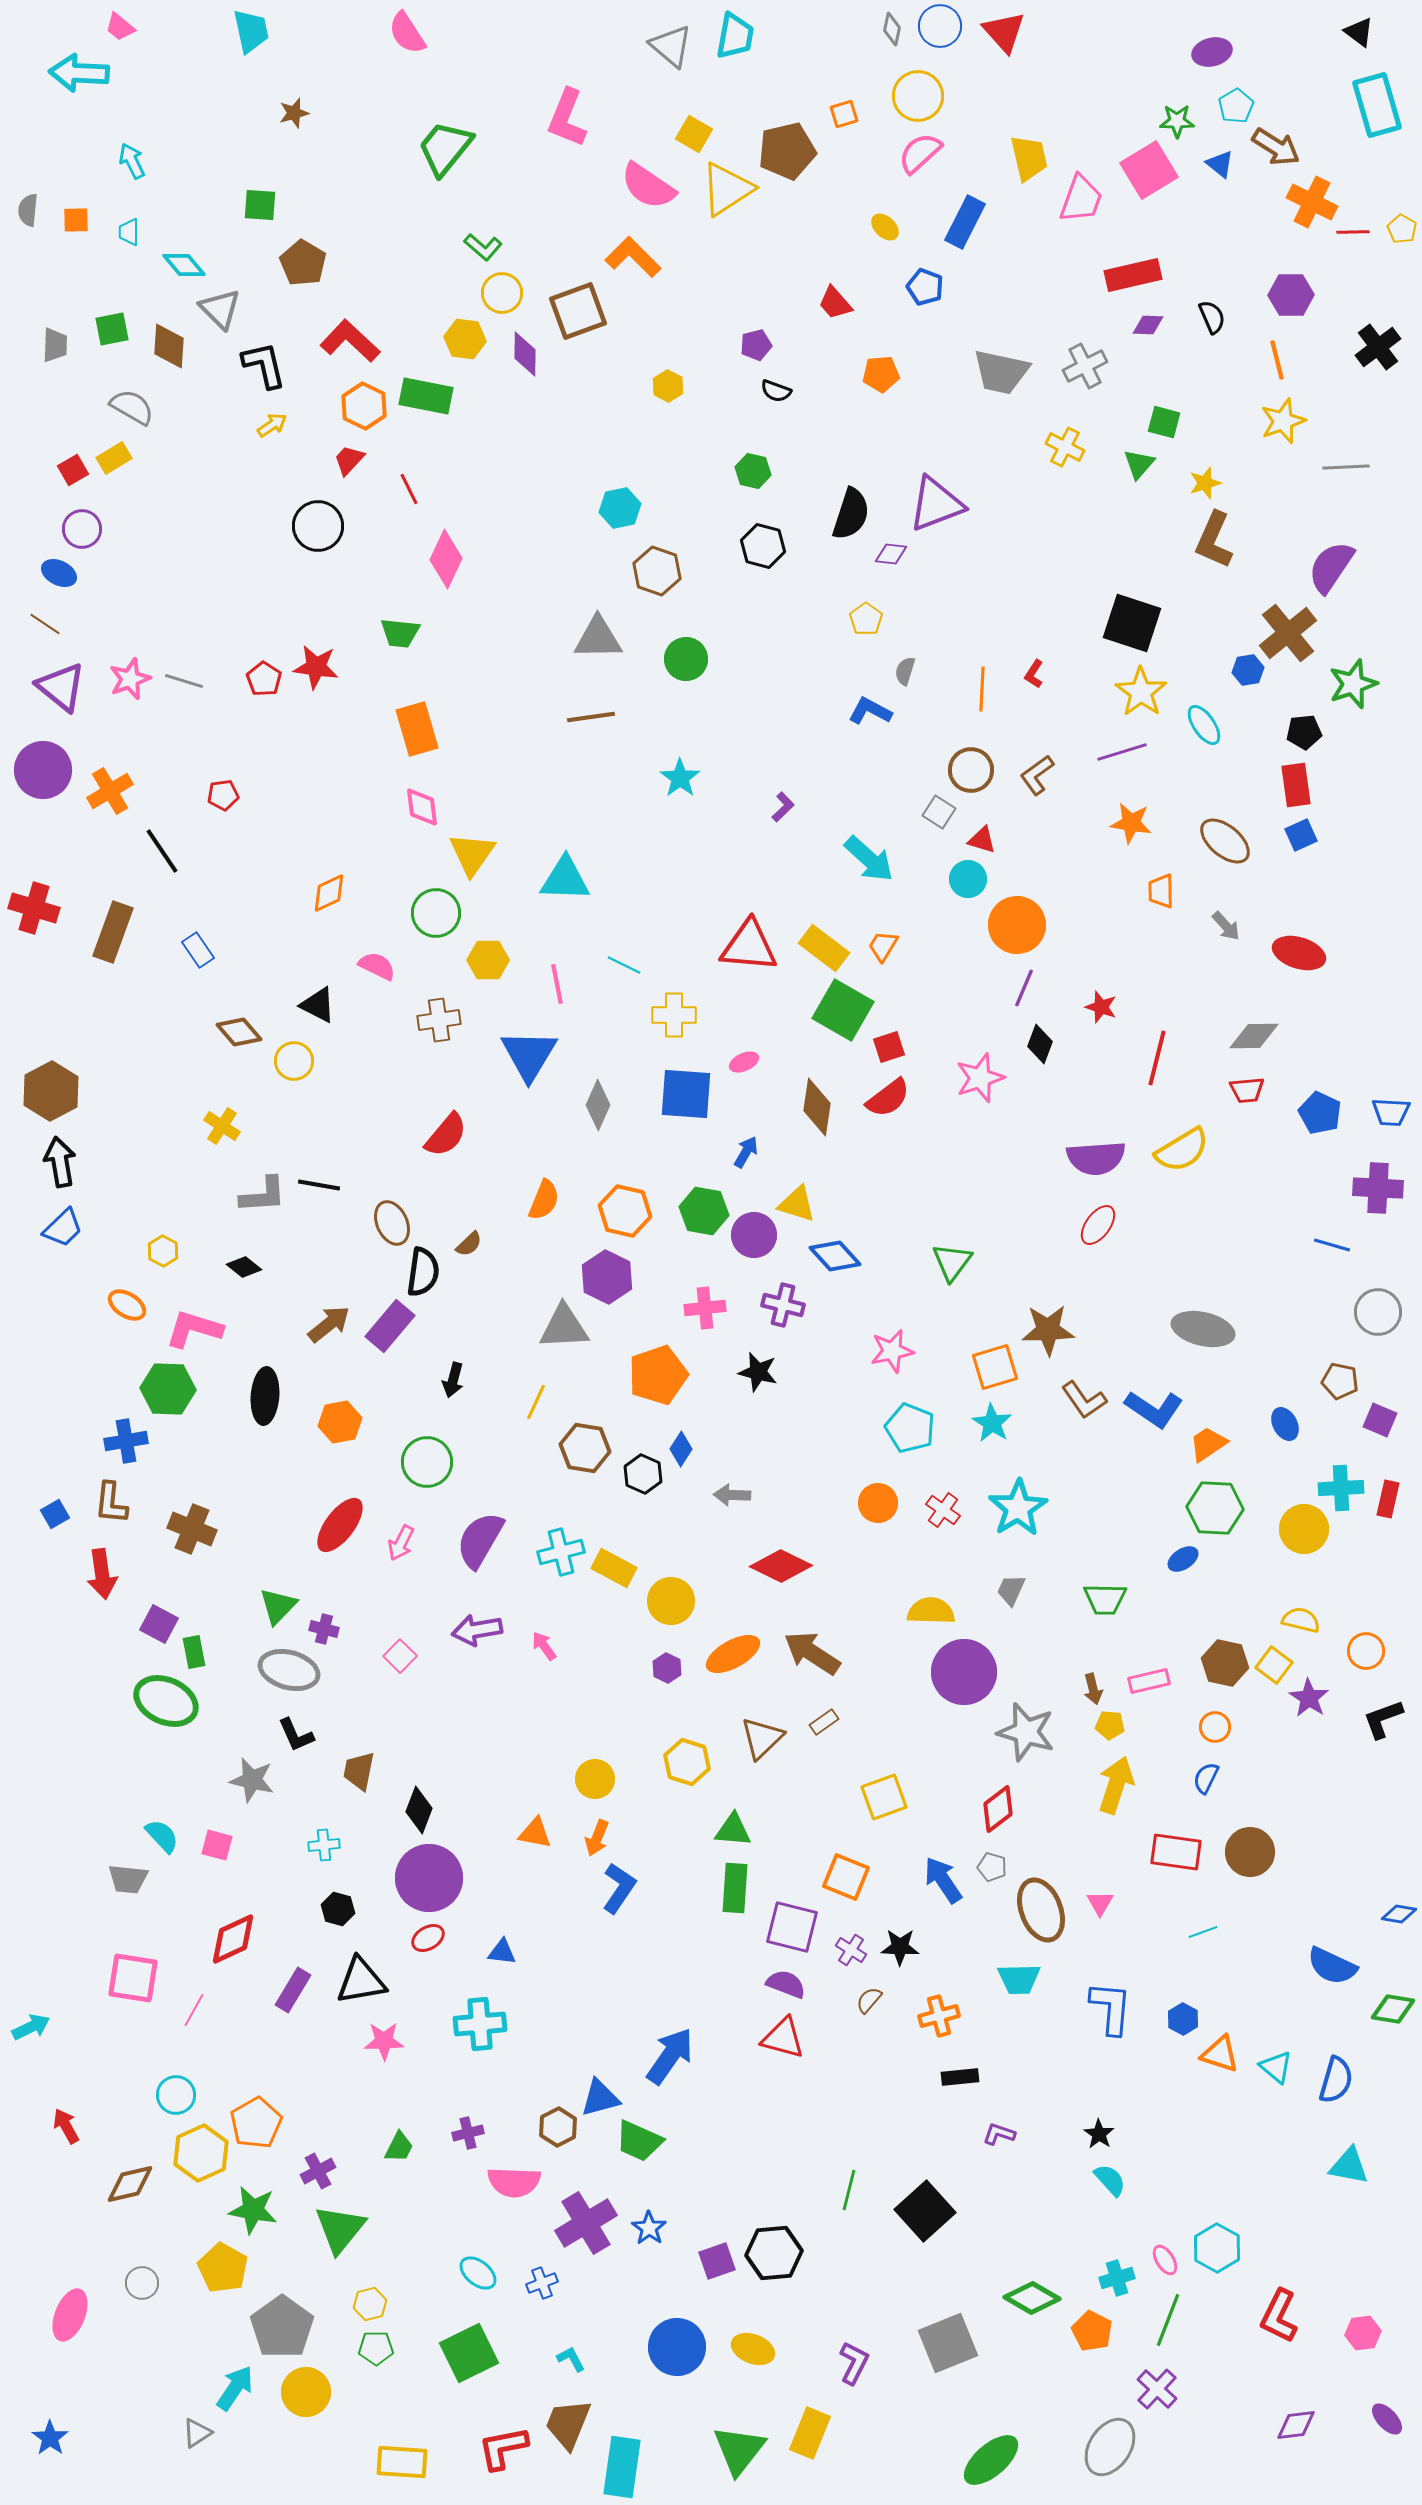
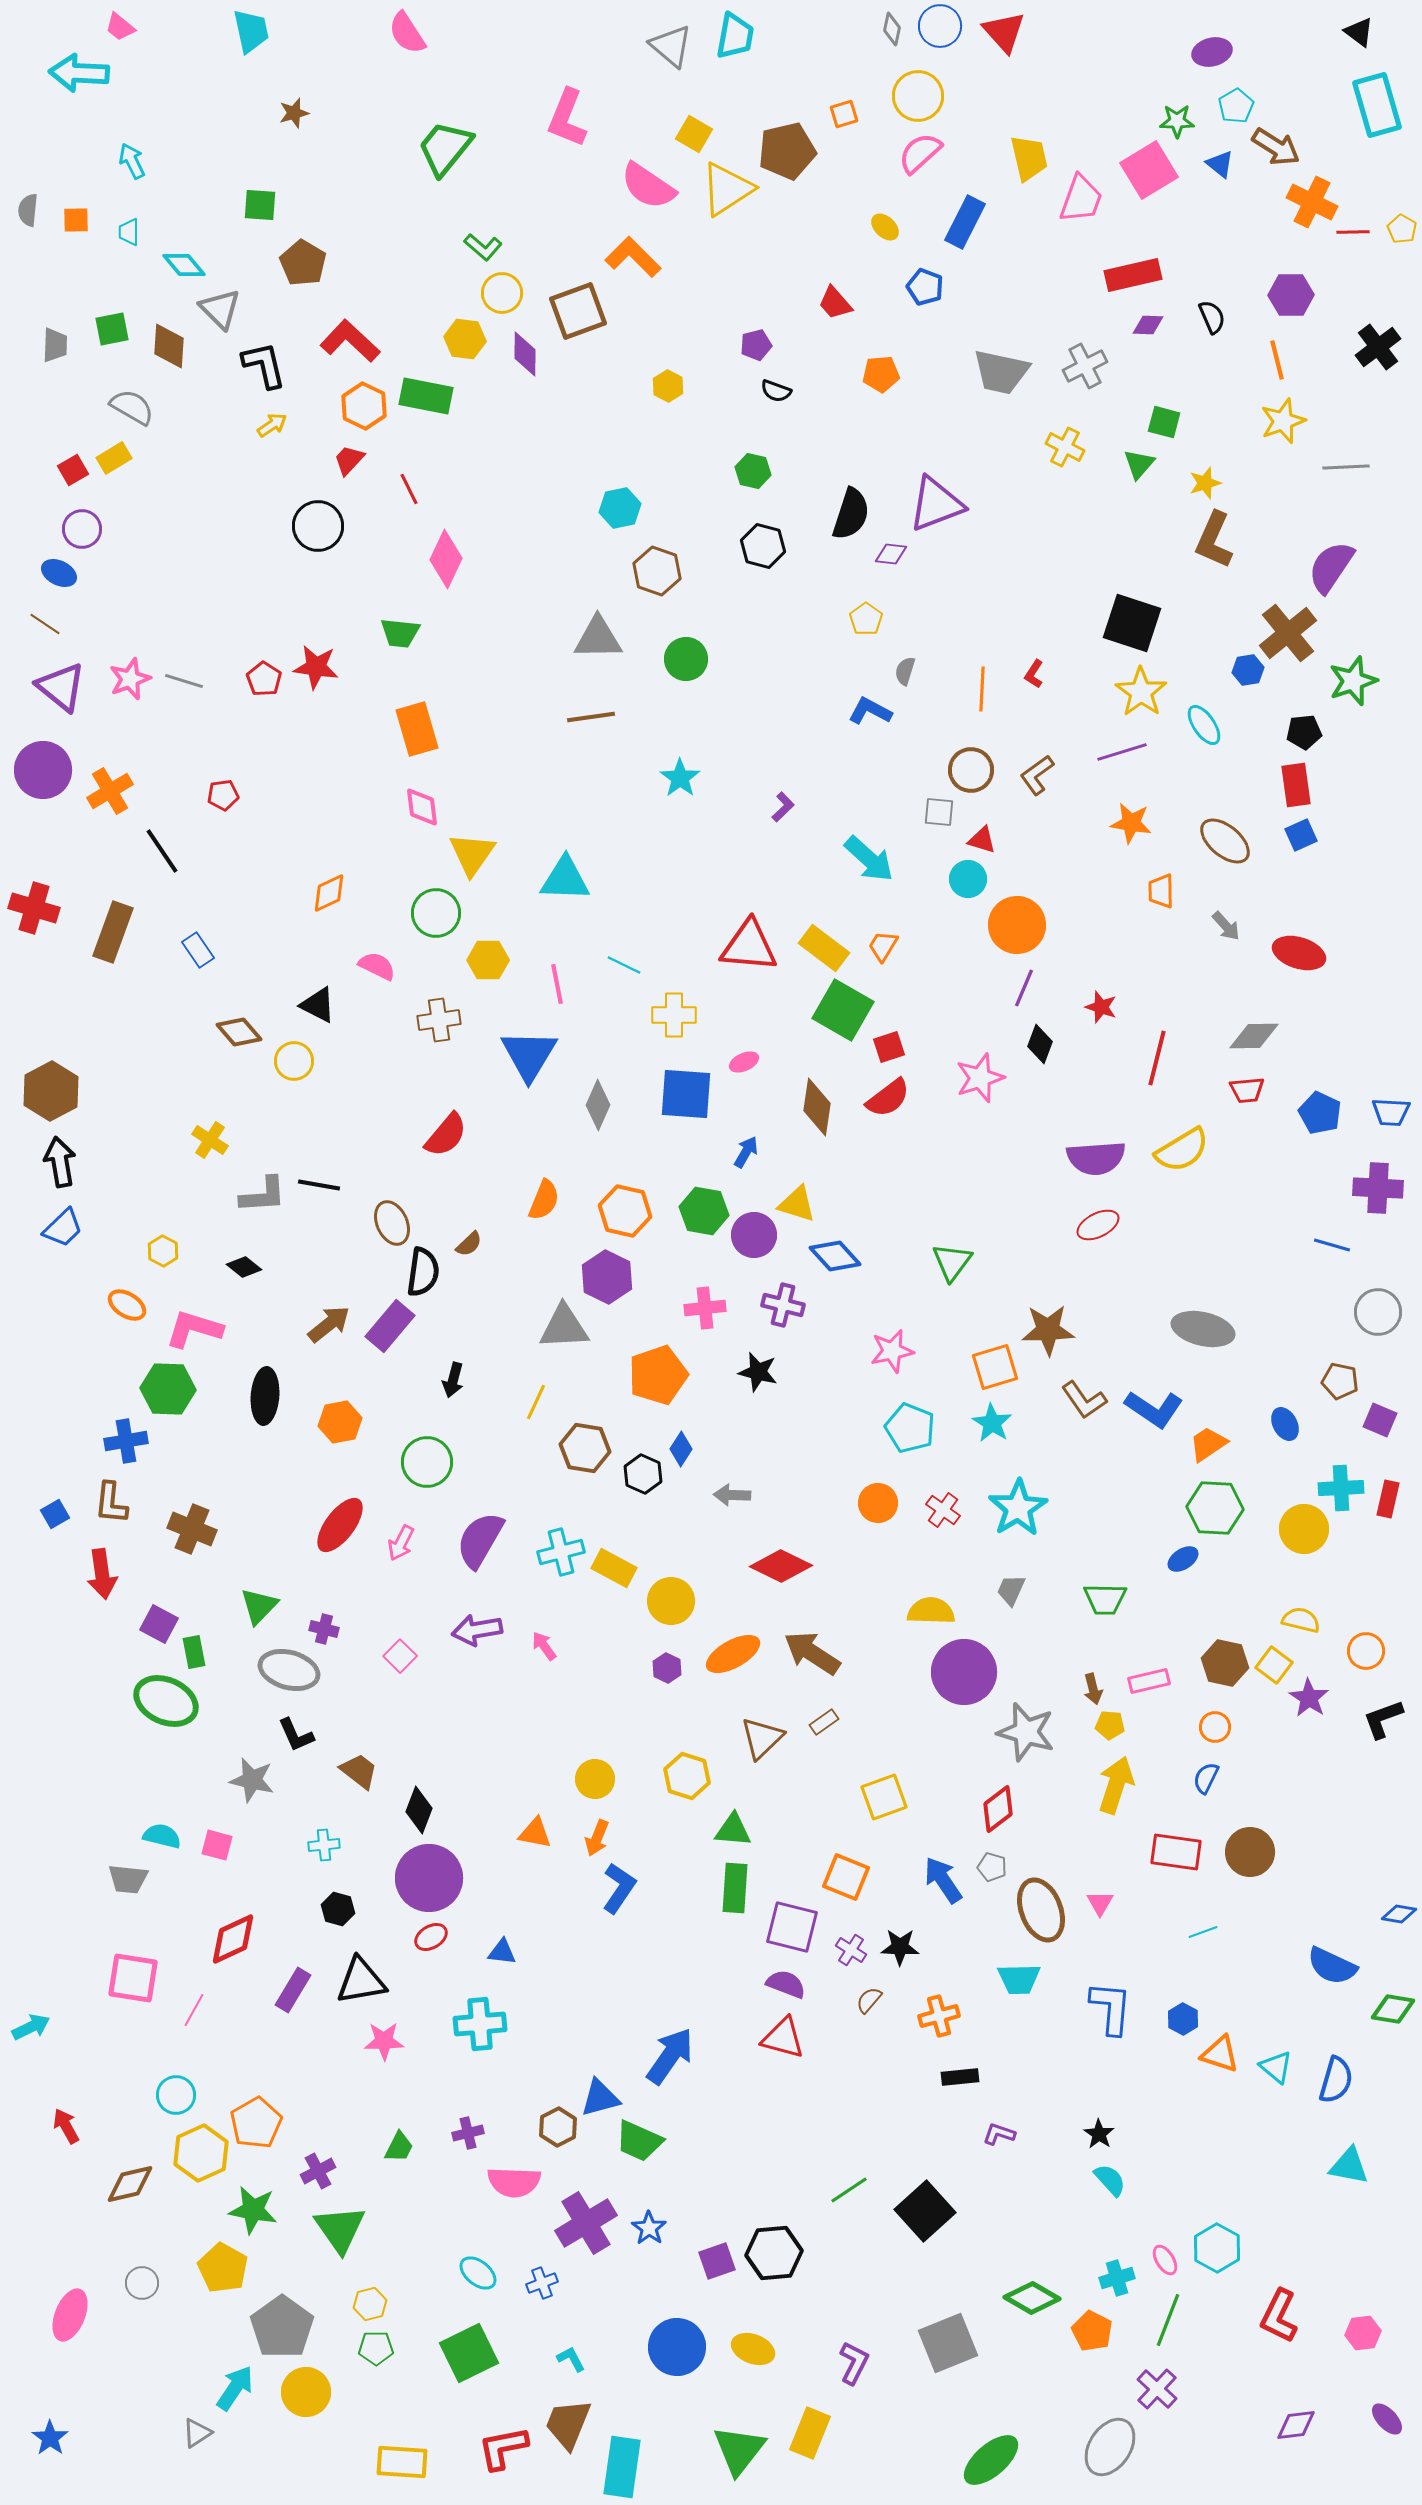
green star at (1353, 684): moved 3 px up
gray square at (939, 812): rotated 28 degrees counterclockwise
yellow cross at (222, 1126): moved 12 px left, 14 px down
red ellipse at (1098, 1225): rotated 27 degrees clockwise
green triangle at (278, 1606): moved 19 px left
yellow hexagon at (687, 1762): moved 14 px down
brown trapezoid at (359, 1771): rotated 117 degrees clockwise
cyan semicircle at (162, 1836): rotated 33 degrees counterclockwise
red ellipse at (428, 1938): moved 3 px right, 1 px up
green line at (849, 2190): rotated 42 degrees clockwise
green triangle at (340, 2229): rotated 14 degrees counterclockwise
